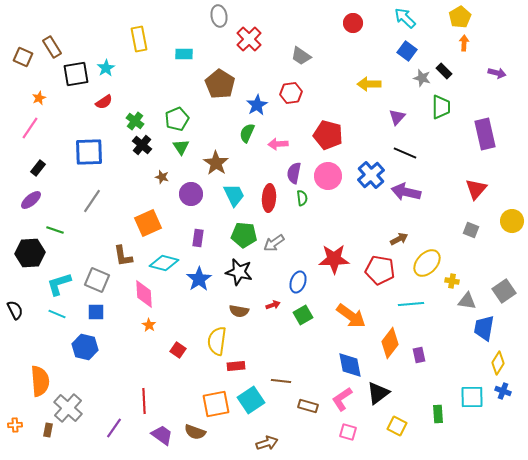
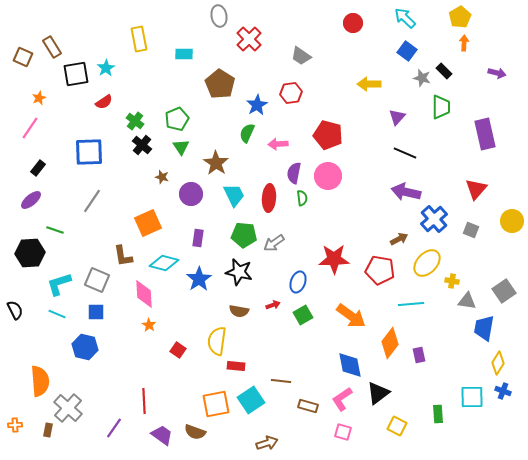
blue cross at (371, 175): moved 63 px right, 44 px down
red rectangle at (236, 366): rotated 12 degrees clockwise
pink square at (348, 432): moved 5 px left
